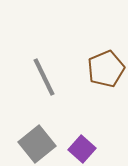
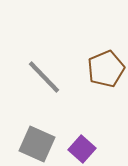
gray line: rotated 18 degrees counterclockwise
gray square: rotated 27 degrees counterclockwise
